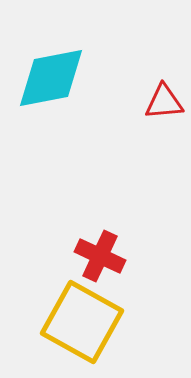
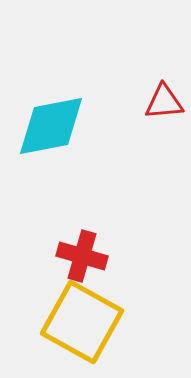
cyan diamond: moved 48 px down
red cross: moved 18 px left; rotated 9 degrees counterclockwise
